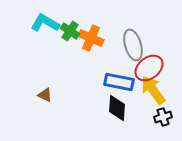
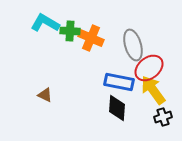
green cross: rotated 30 degrees counterclockwise
